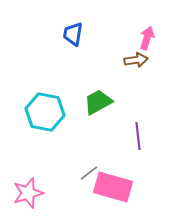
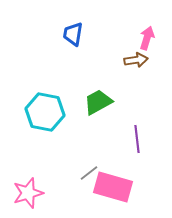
purple line: moved 1 px left, 3 px down
